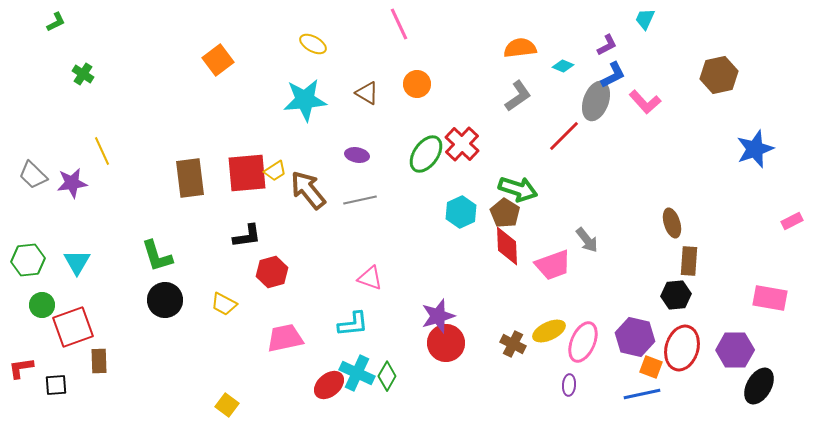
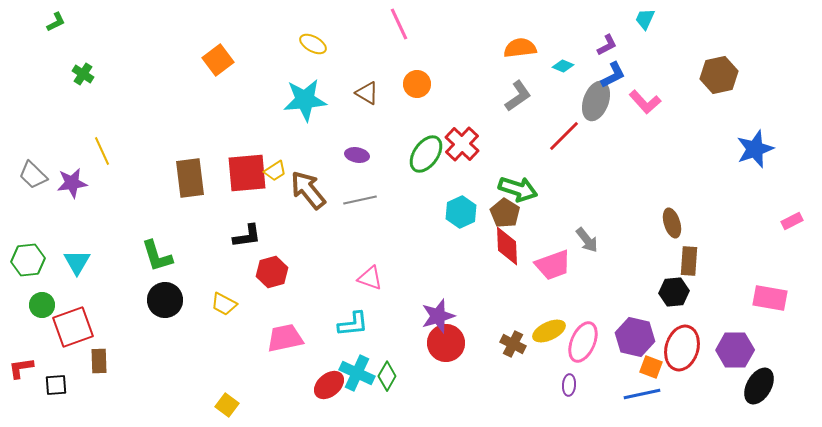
black hexagon at (676, 295): moved 2 px left, 3 px up
